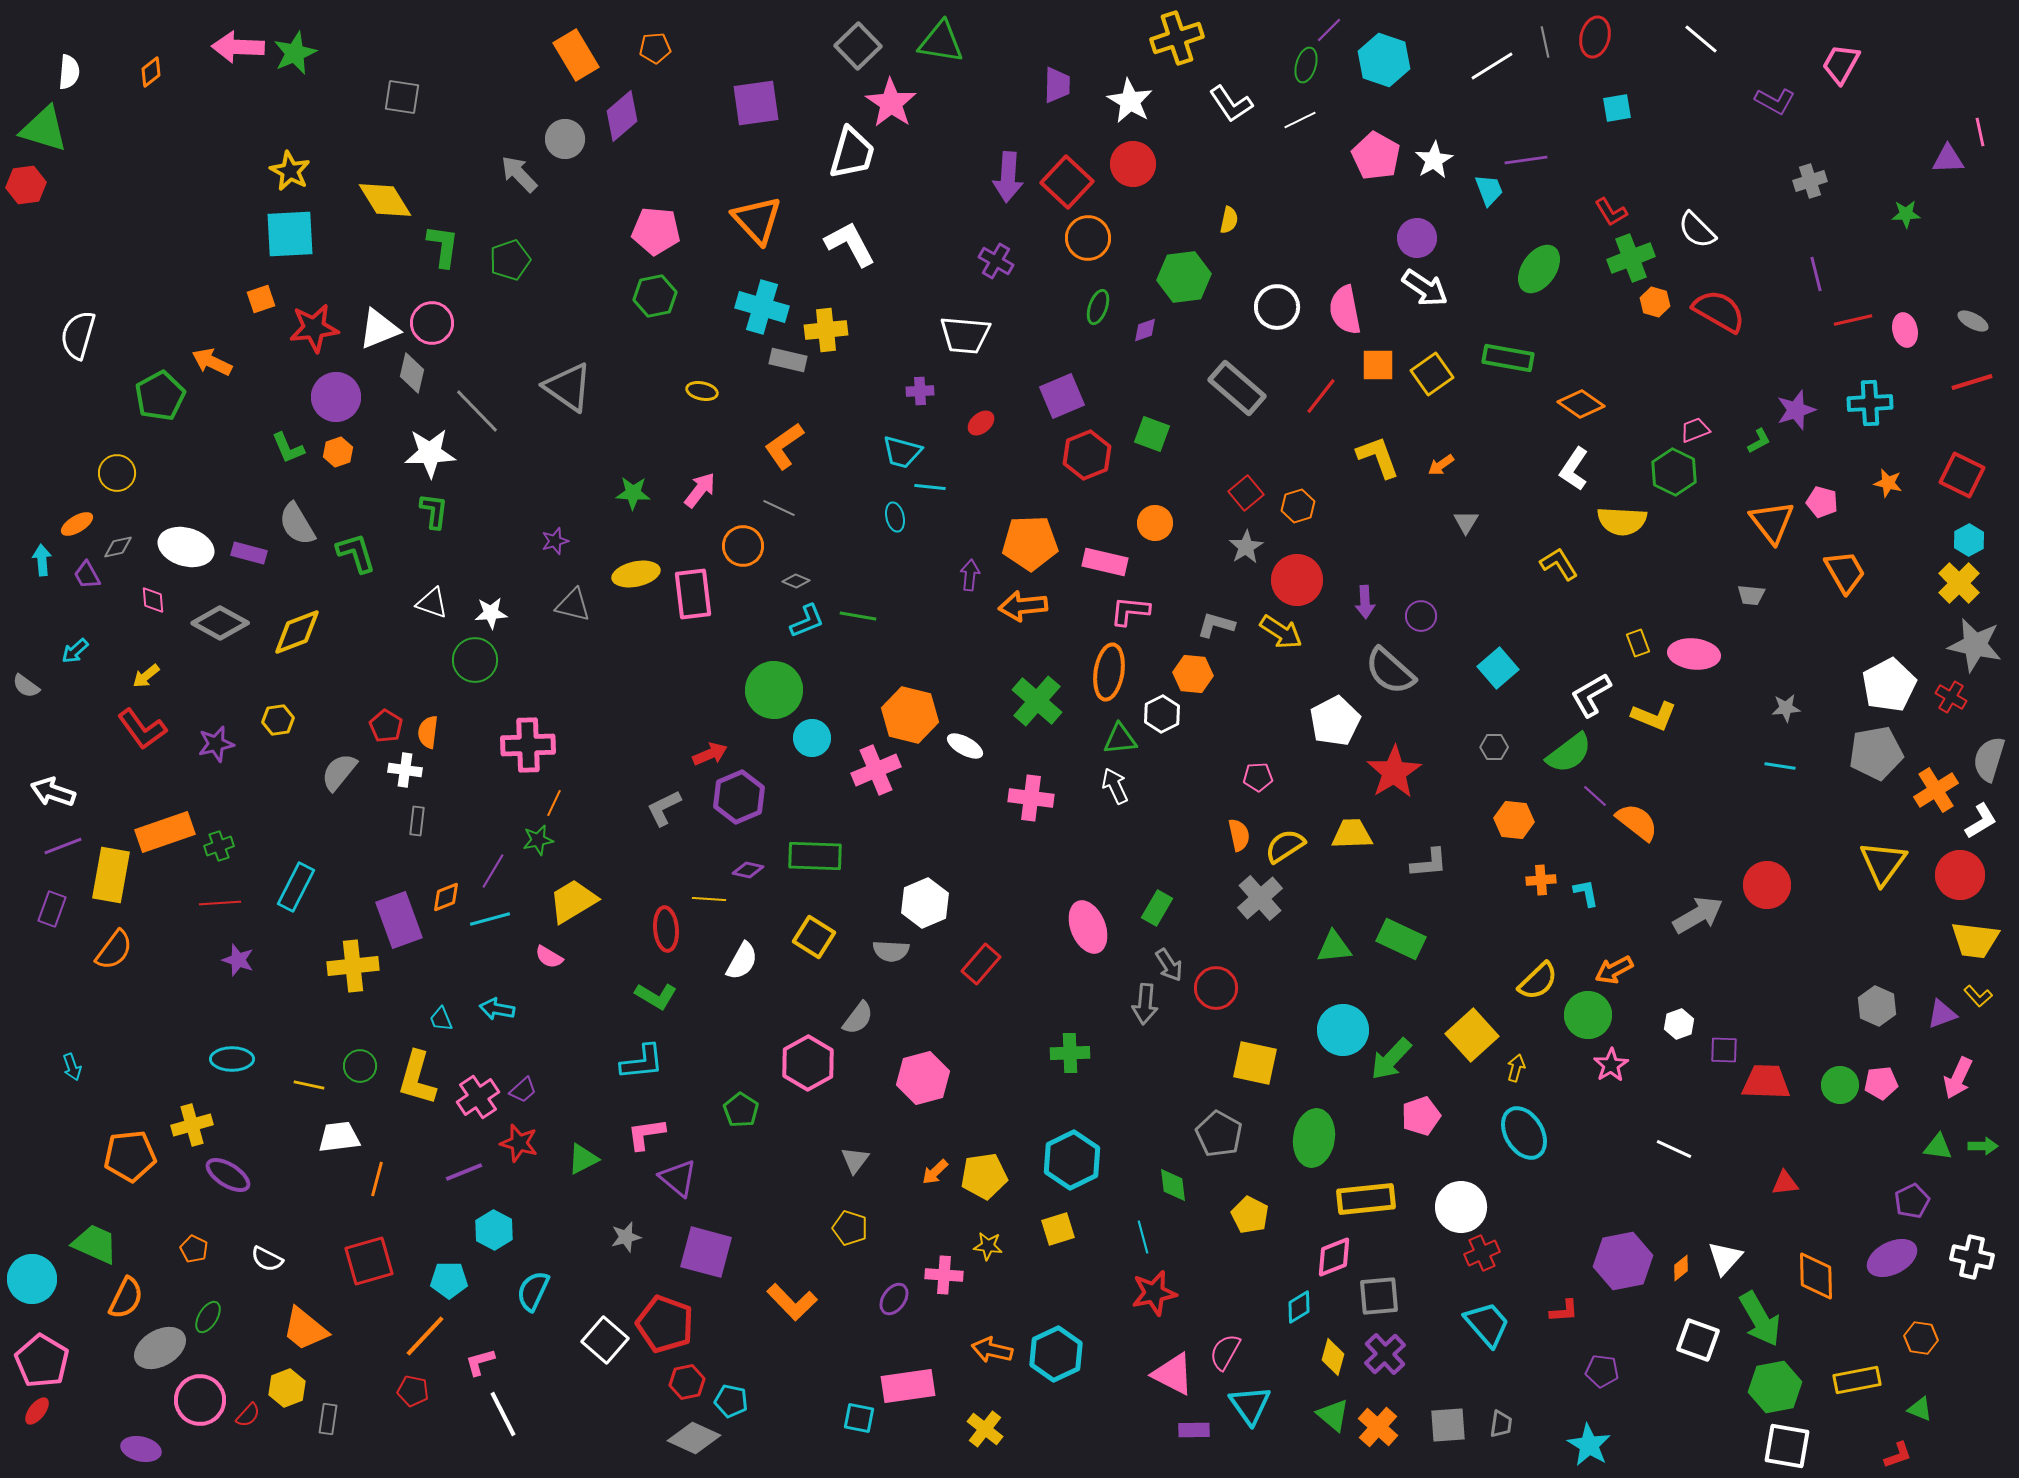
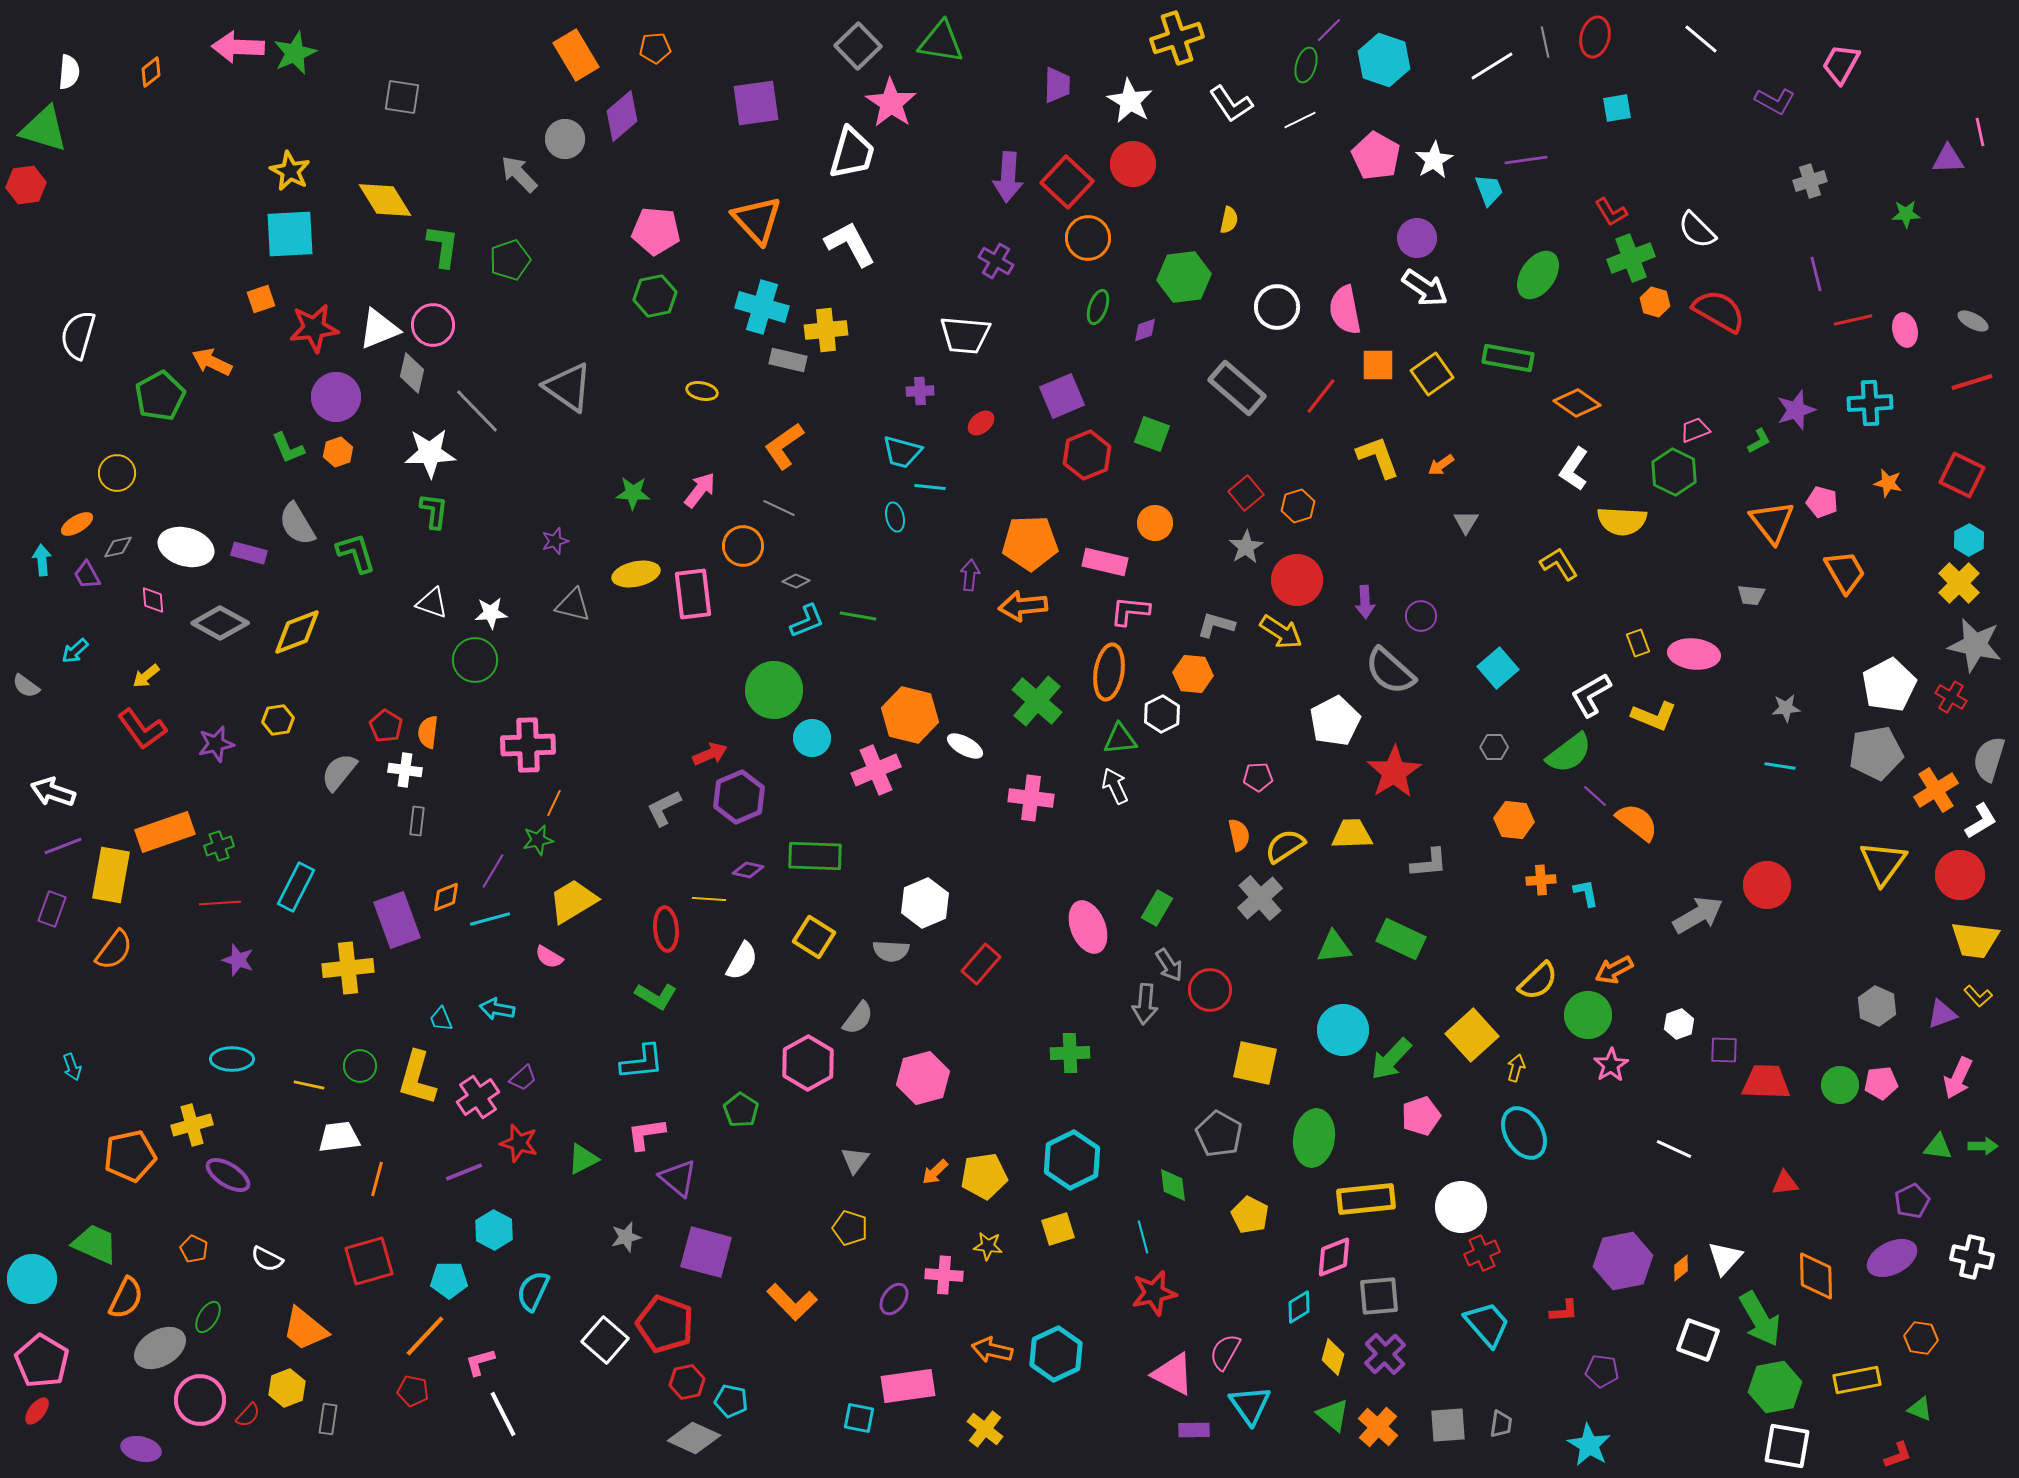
green ellipse at (1539, 269): moved 1 px left, 6 px down
pink circle at (432, 323): moved 1 px right, 2 px down
orange diamond at (1581, 404): moved 4 px left, 1 px up
purple rectangle at (399, 920): moved 2 px left
yellow cross at (353, 966): moved 5 px left, 2 px down
red circle at (1216, 988): moved 6 px left, 2 px down
purple trapezoid at (523, 1090): moved 12 px up
orange pentagon at (130, 1156): rotated 6 degrees counterclockwise
